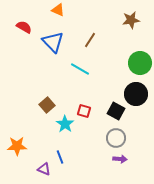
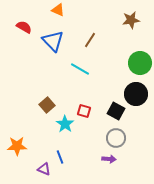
blue triangle: moved 1 px up
purple arrow: moved 11 px left
